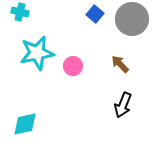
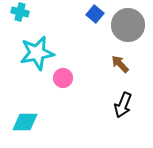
gray circle: moved 4 px left, 6 px down
pink circle: moved 10 px left, 12 px down
cyan diamond: moved 2 px up; rotated 12 degrees clockwise
